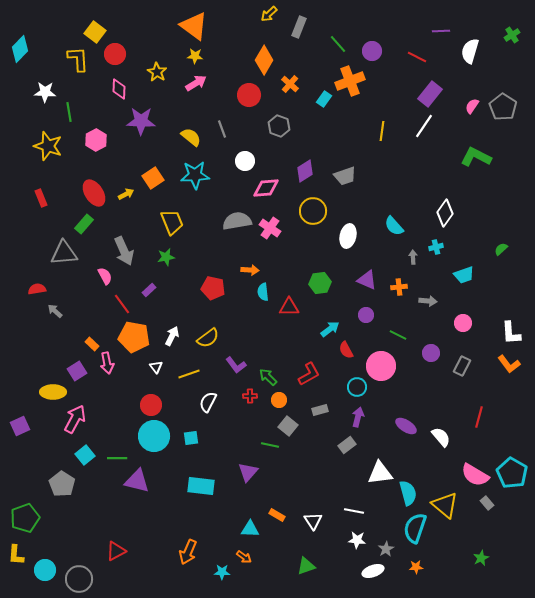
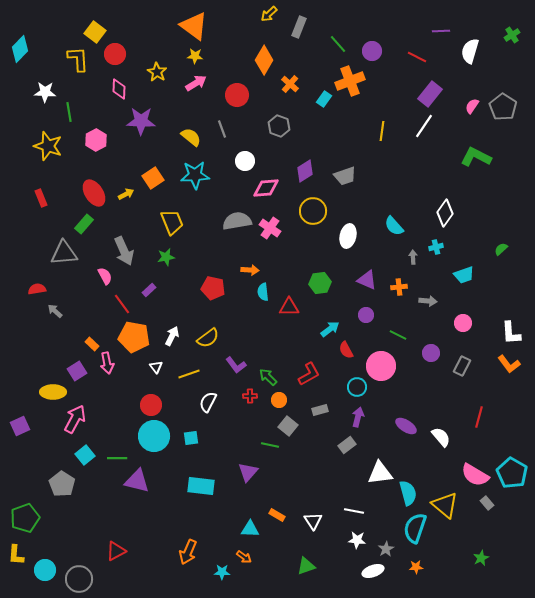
red circle at (249, 95): moved 12 px left
